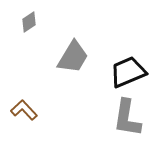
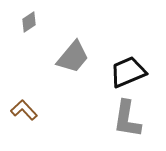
gray trapezoid: rotated 9 degrees clockwise
gray L-shape: moved 1 px down
